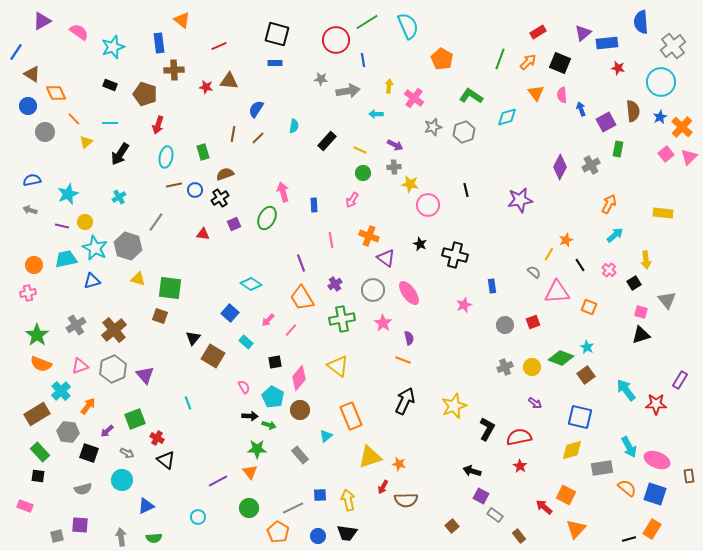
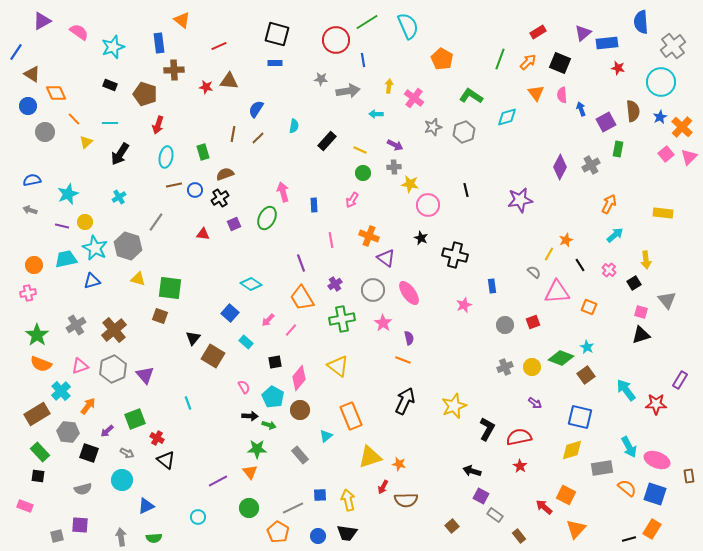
black star at (420, 244): moved 1 px right, 6 px up
